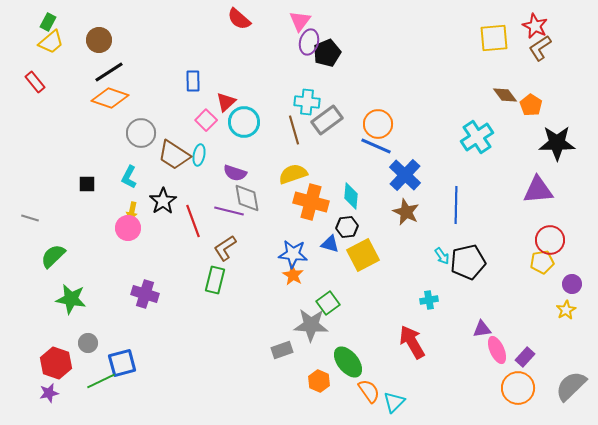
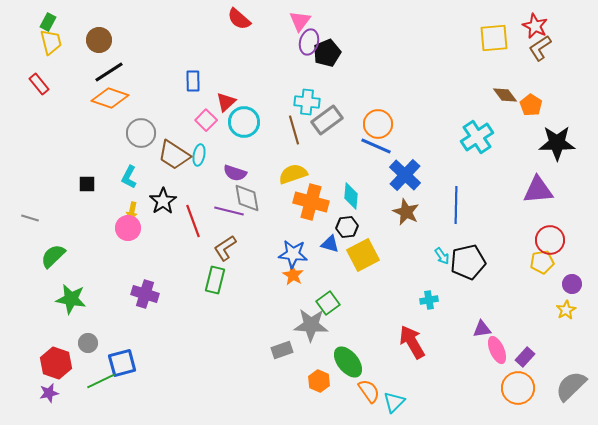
yellow trapezoid at (51, 42): rotated 64 degrees counterclockwise
red rectangle at (35, 82): moved 4 px right, 2 px down
